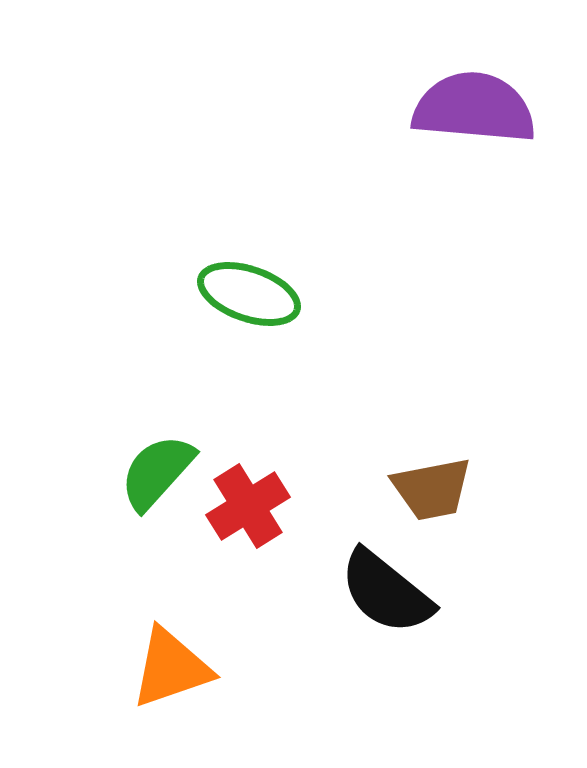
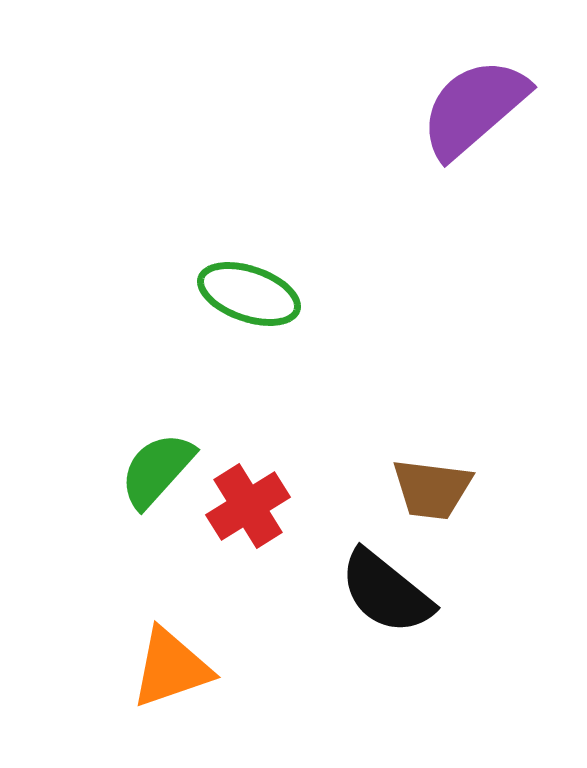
purple semicircle: rotated 46 degrees counterclockwise
green semicircle: moved 2 px up
brown trapezoid: rotated 18 degrees clockwise
